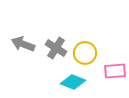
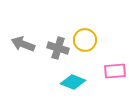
gray cross: moved 2 px right; rotated 15 degrees counterclockwise
yellow circle: moved 13 px up
